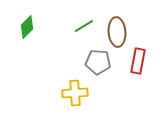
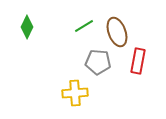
green diamond: rotated 20 degrees counterclockwise
brown ellipse: rotated 16 degrees counterclockwise
